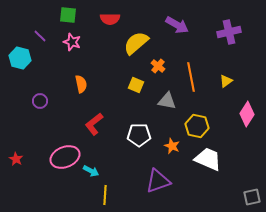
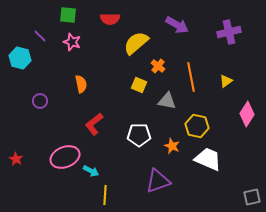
yellow square: moved 3 px right
